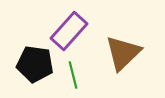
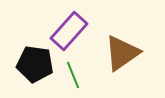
brown triangle: moved 1 px left; rotated 9 degrees clockwise
green line: rotated 8 degrees counterclockwise
